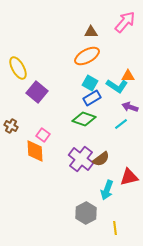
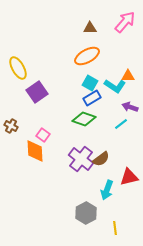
brown triangle: moved 1 px left, 4 px up
cyan L-shape: moved 2 px left
purple square: rotated 15 degrees clockwise
